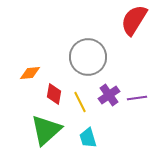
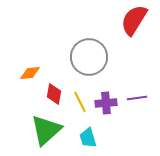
gray circle: moved 1 px right
purple cross: moved 3 px left, 8 px down; rotated 30 degrees clockwise
